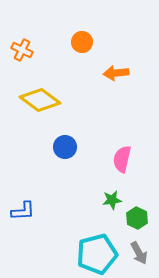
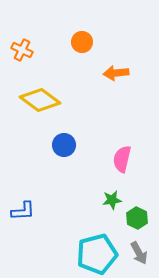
blue circle: moved 1 px left, 2 px up
